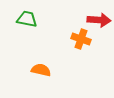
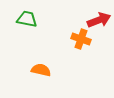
red arrow: rotated 25 degrees counterclockwise
